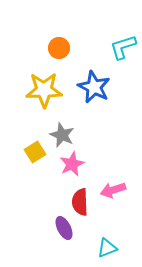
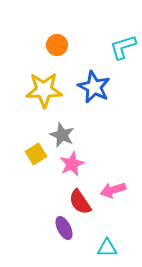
orange circle: moved 2 px left, 3 px up
yellow square: moved 1 px right, 2 px down
red semicircle: rotated 32 degrees counterclockwise
cyan triangle: rotated 20 degrees clockwise
